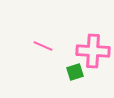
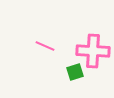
pink line: moved 2 px right
